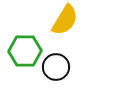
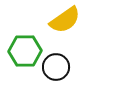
yellow semicircle: rotated 24 degrees clockwise
